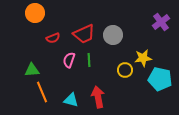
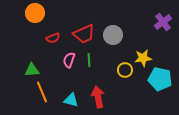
purple cross: moved 2 px right
